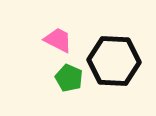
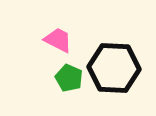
black hexagon: moved 7 px down
